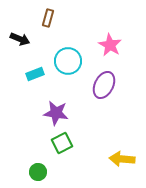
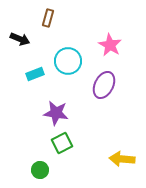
green circle: moved 2 px right, 2 px up
